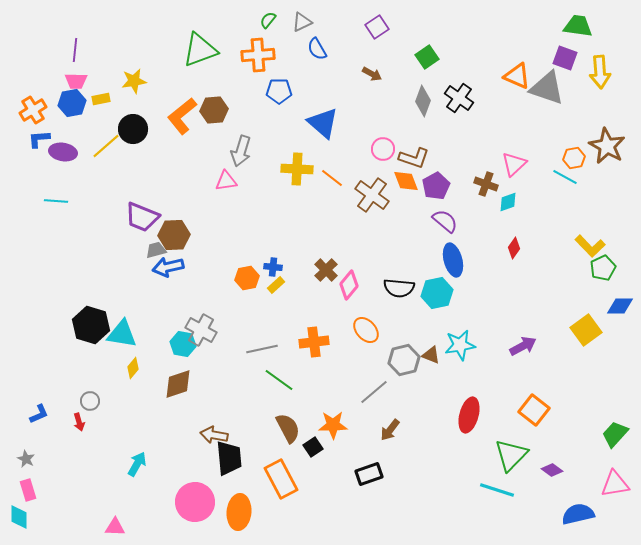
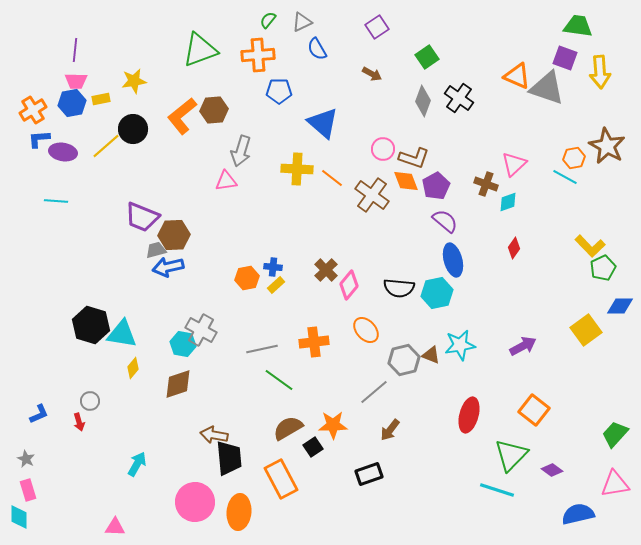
brown semicircle at (288, 428): rotated 92 degrees counterclockwise
